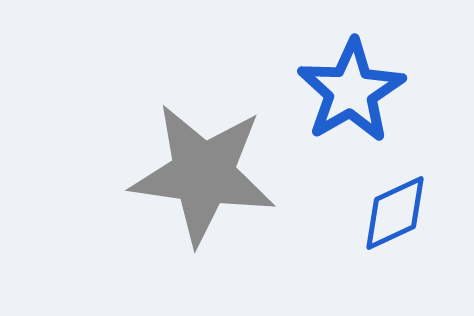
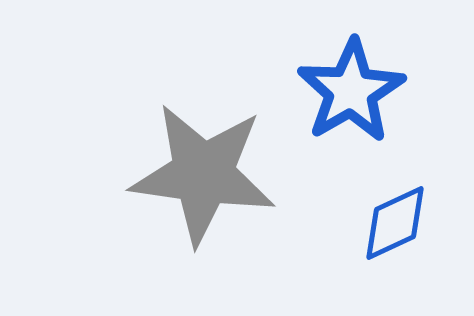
blue diamond: moved 10 px down
